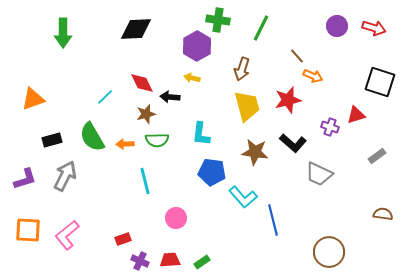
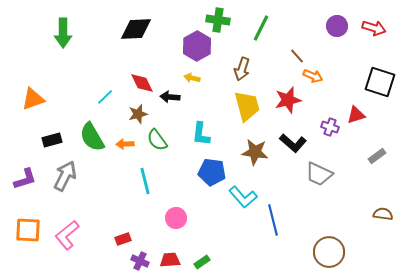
brown star at (146, 114): moved 8 px left
green semicircle at (157, 140): rotated 55 degrees clockwise
